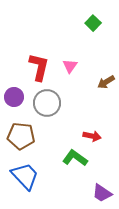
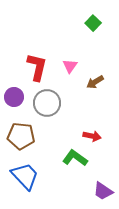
red L-shape: moved 2 px left
brown arrow: moved 11 px left
purple trapezoid: moved 1 px right, 2 px up
